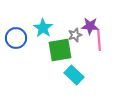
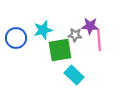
cyan star: moved 2 px down; rotated 24 degrees clockwise
gray star: rotated 24 degrees clockwise
